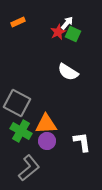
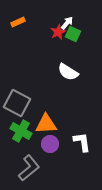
purple circle: moved 3 px right, 3 px down
